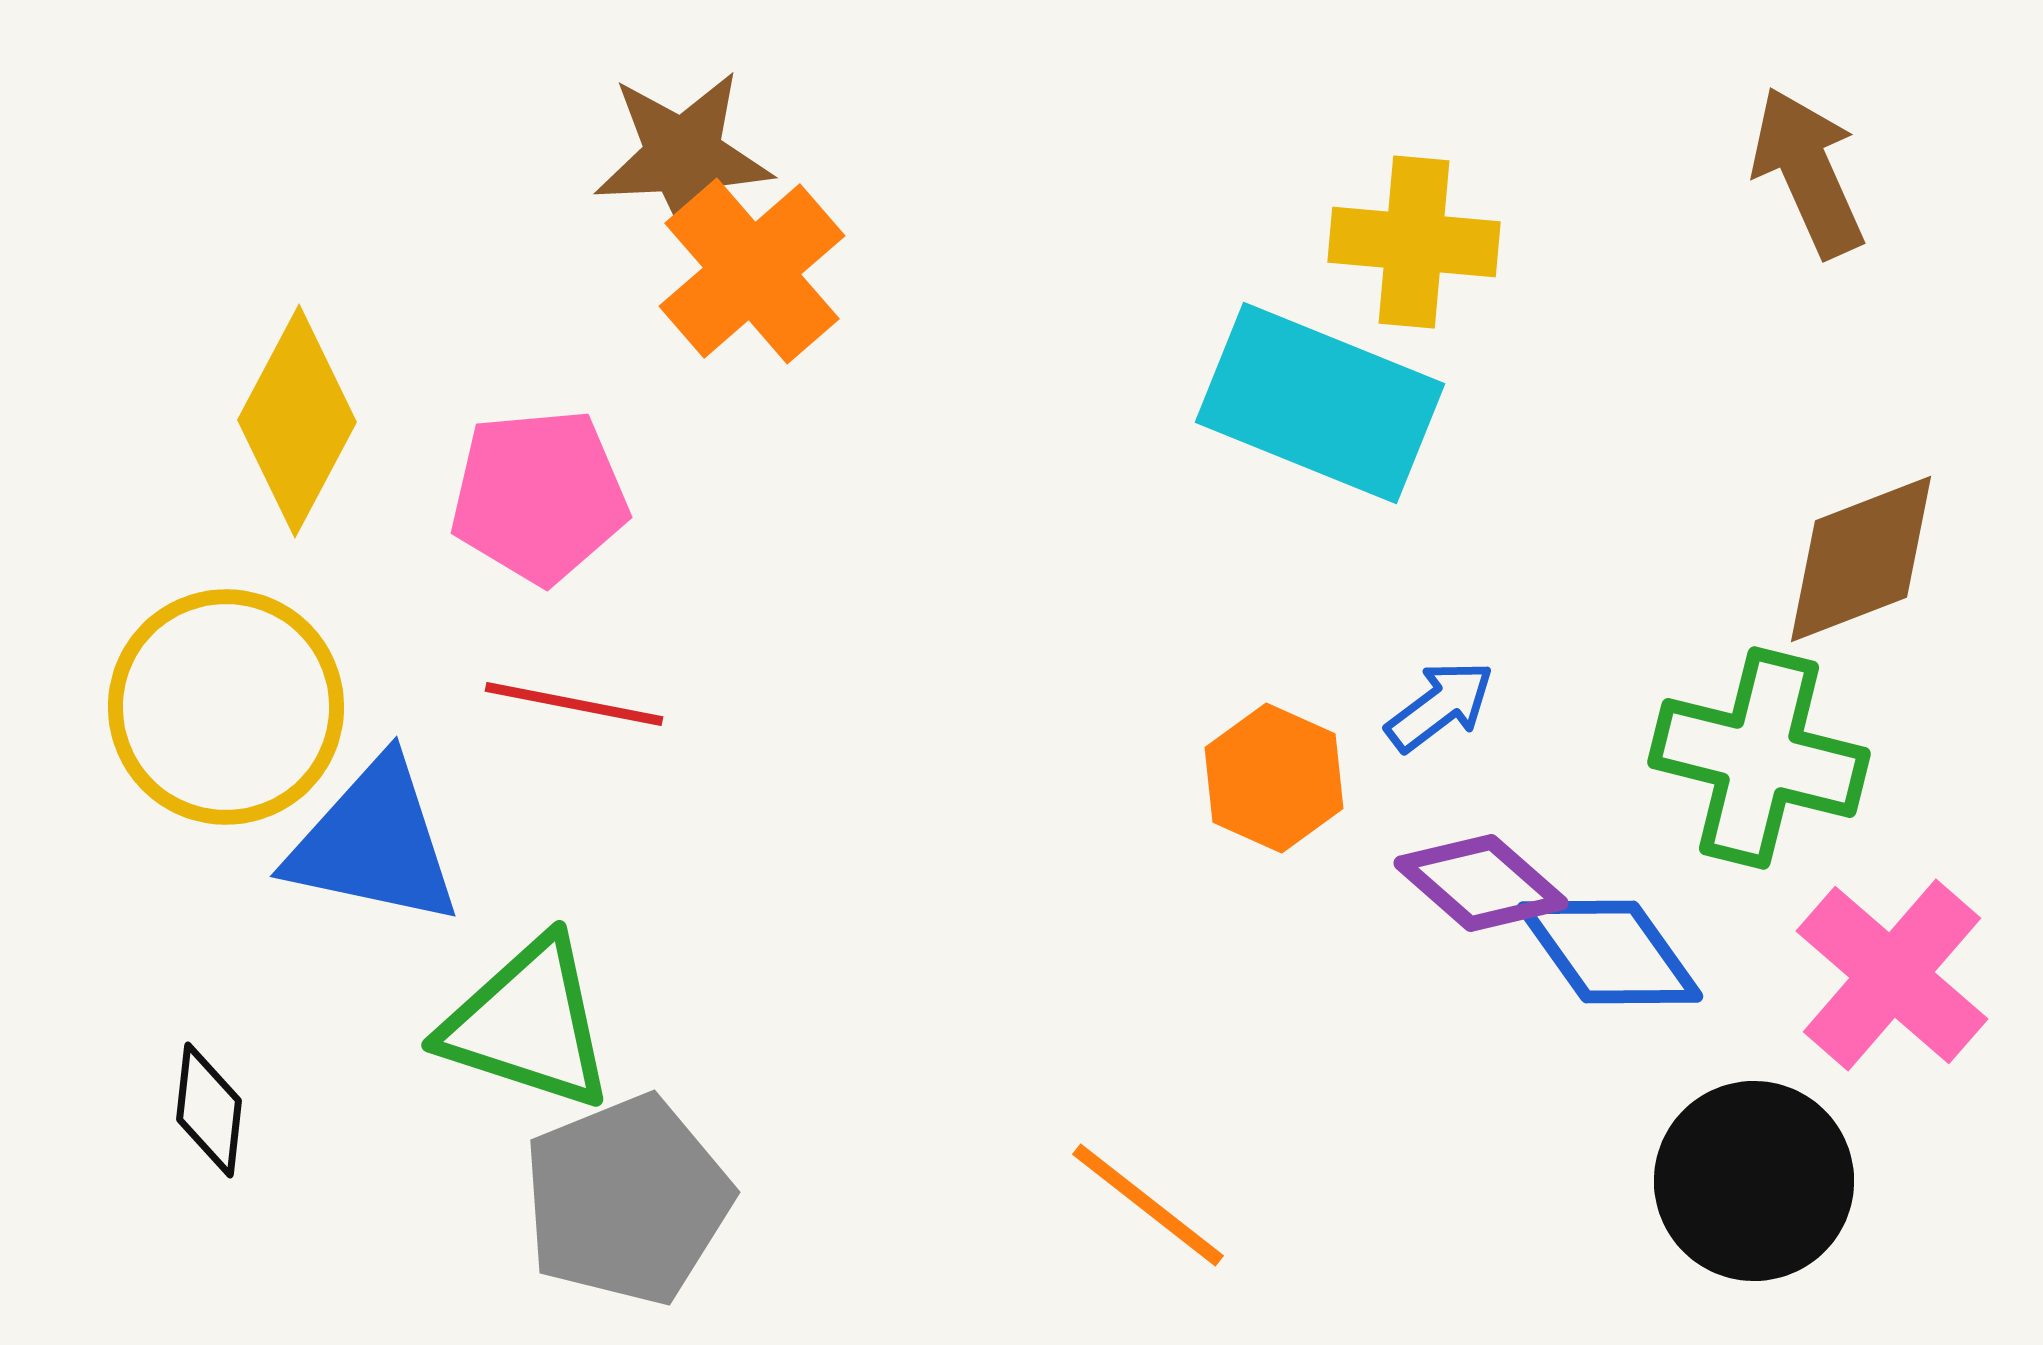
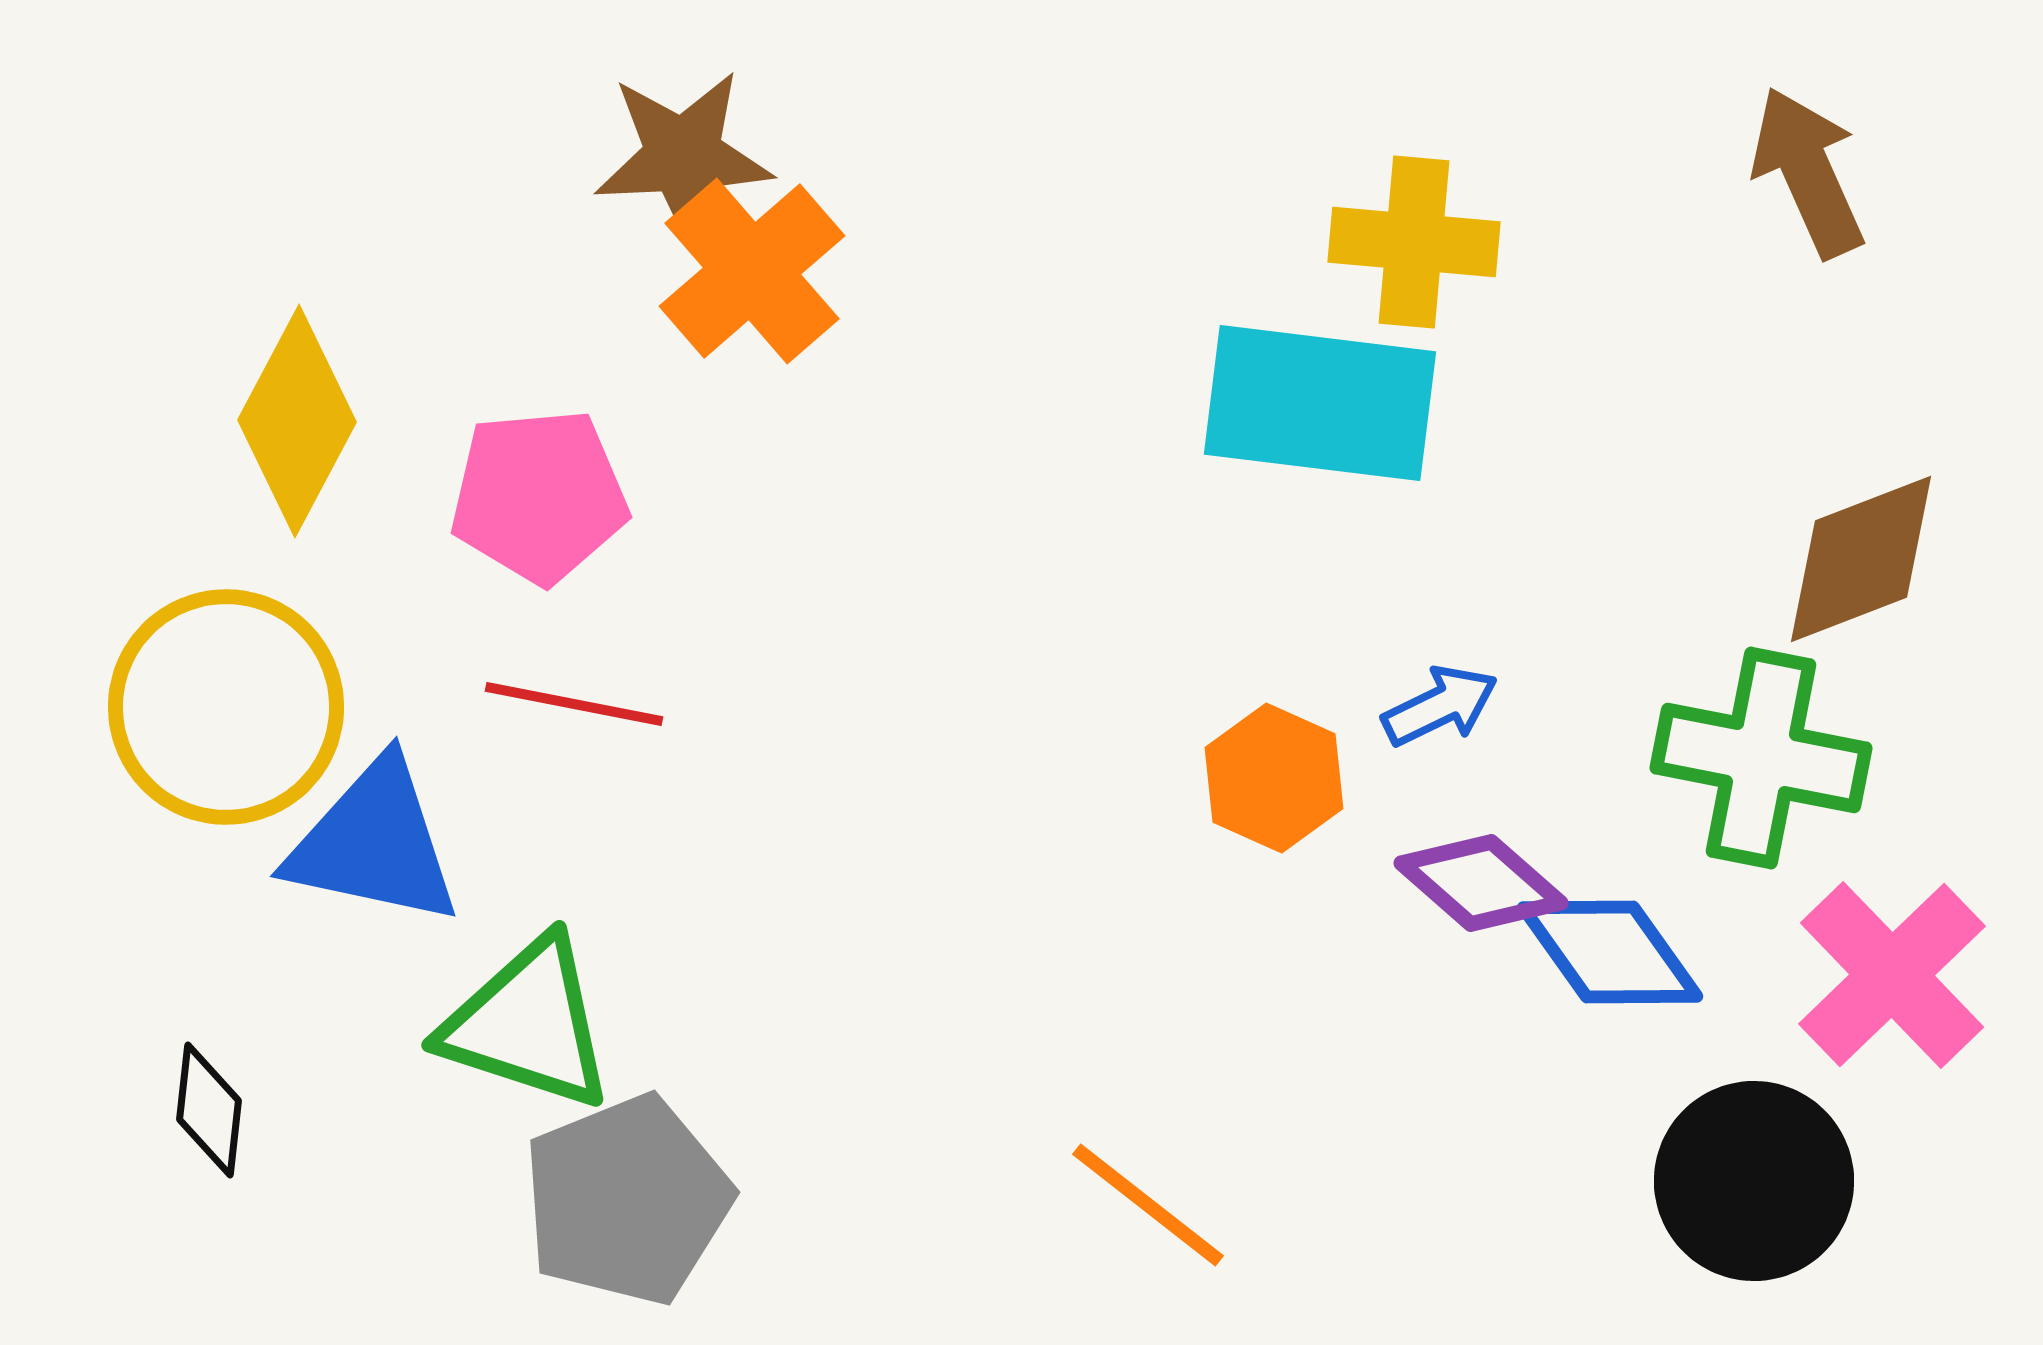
cyan rectangle: rotated 15 degrees counterclockwise
blue arrow: rotated 11 degrees clockwise
green cross: moved 2 px right; rotated 3 degrees counterclockwise
pink cross: rotated 5 degrees clockwise
